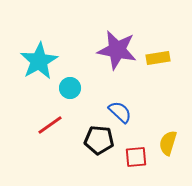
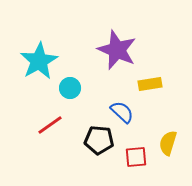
purple star: rotated 12 degrees clockwise
yellow rectangle: moved 8 px left, 26 px down
blue semicircle: moved 2 px right
